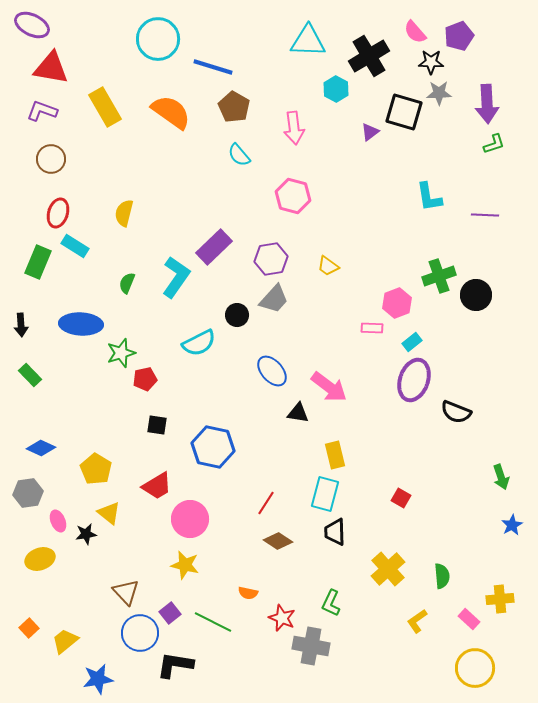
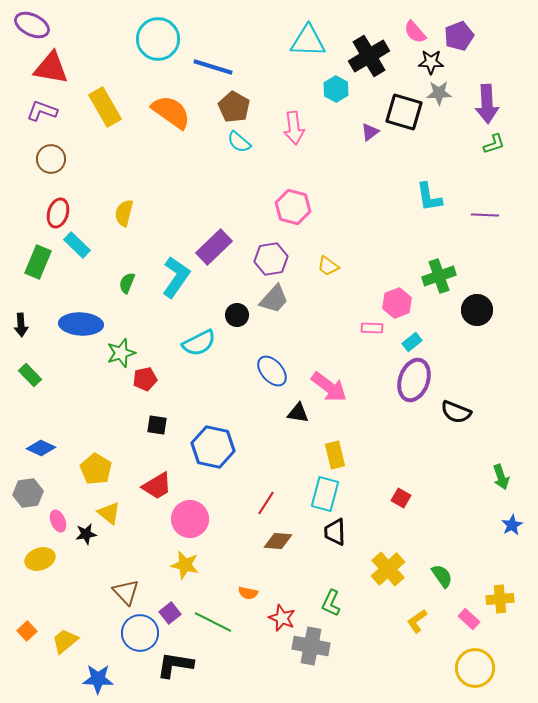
cyan semicircle at (239, 155): moved 13 px up; rotated 10 degrees counterclockwise
pink hexagon at (293, 196): moved 11 px down
cyan rectangle at (75, 246): moved 2 px right, 1 px up; rotated 12 degrees clockwise
black circle at (476, 295): moved 1 px right, 15 px down
brown diamond at (278, 541): rotated 28 degrees counterclockwise
green semicircle at (442, 576): rotated 30 degrees counterclockwise
orange square at (29, 628): moved 2 px left, 3 px down
blue star at (98, 679): rotated 12 degrees clockwise
